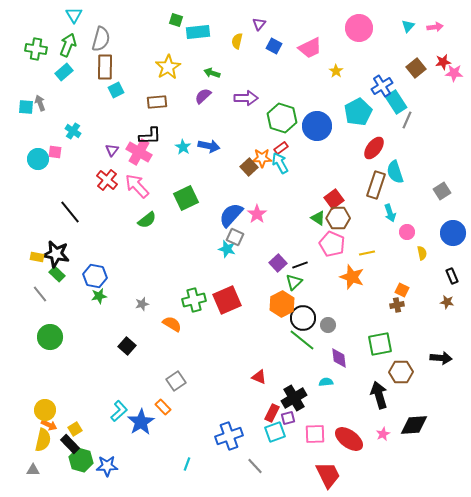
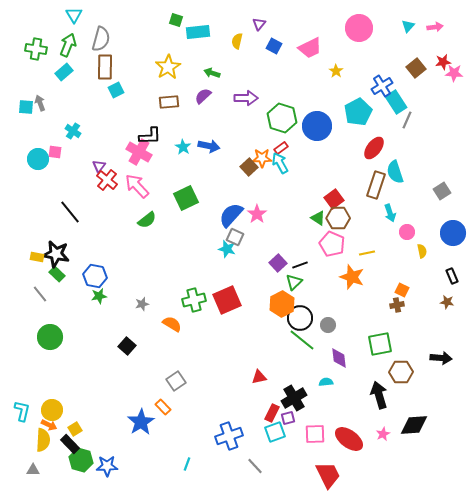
brown rectangle at (157, 102): moved 12 px right
purple triangle at (112, 150): moved 13 px left, 16 px down
yellow semicircle at (422, 253): moved 2 px up
black circle at (303, 318): moved 3 px left
red triangle at (259, 377): rotated 35 degrees counterclockwise
yellow circle at (45, 410): moved 7 px right
cyan L-shape at (119, 411): moved 97 px left; rotated 35 degrees counterclockwise
yellow semicircle at (43, 440): rotated 10 degrees counterclockwise
